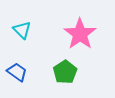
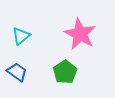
cyan triangle: moved 1 px left, 6 px down; rotated 36 degrees clockwise
pink star: rotated 8 degrees counterclockwise
